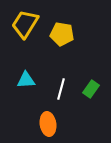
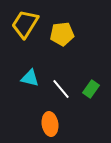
yellow pentagon: rotated 15 degrees counterclockwise
cyan triangle: moved 4 px right, 2 px up; rotated 18 degrees clockwise
white line: rotated 55 degrees counterclockwise
orange ellipse: moved 2 px right
